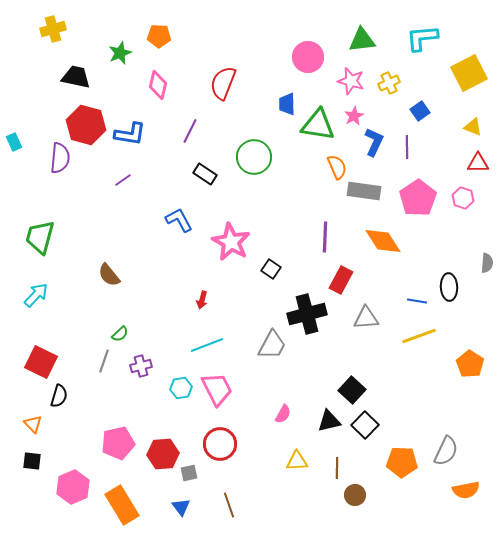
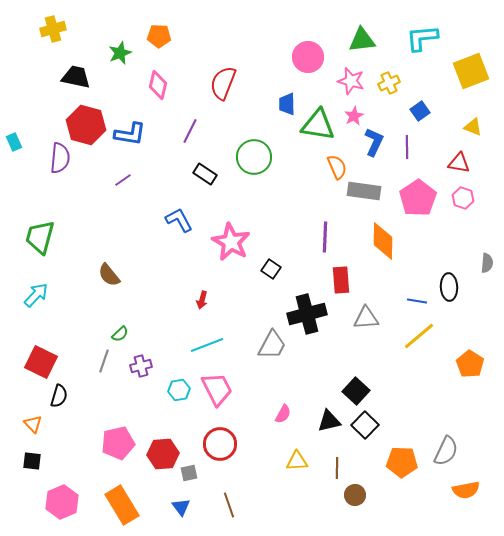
yellow square at (469, 73): moved 2 px right, 2 px up; rotated 6 degrees clockwise
red triangle at (478, 163): moved 19 px left; rotated 10 degrees clockwise
orange diamond at (383, 241): rotated 33 degrees clockwise
red rectangle at (341, 280): rotated 32 degrees counterclockwise
yellow line at (419, 336): rotated 20 degrees counterclockwise
cyan hexagon at (181, 388): moved 2 px left, 2 px down
black square at (352, 390): moved 4 px right, 1 px down
pink hexagon at (73, 487): moved 11 px left, 15 px down
